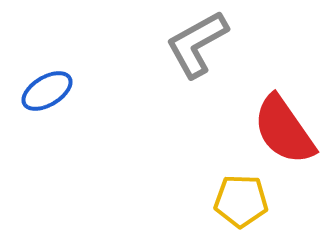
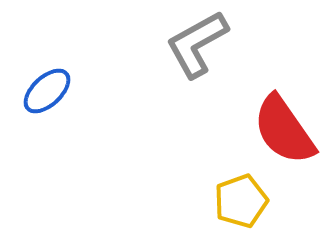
blue ellipse: rotated 12 degrees counterclockwise
yellow pentagon: rotated 22 degrees counterclockwise
